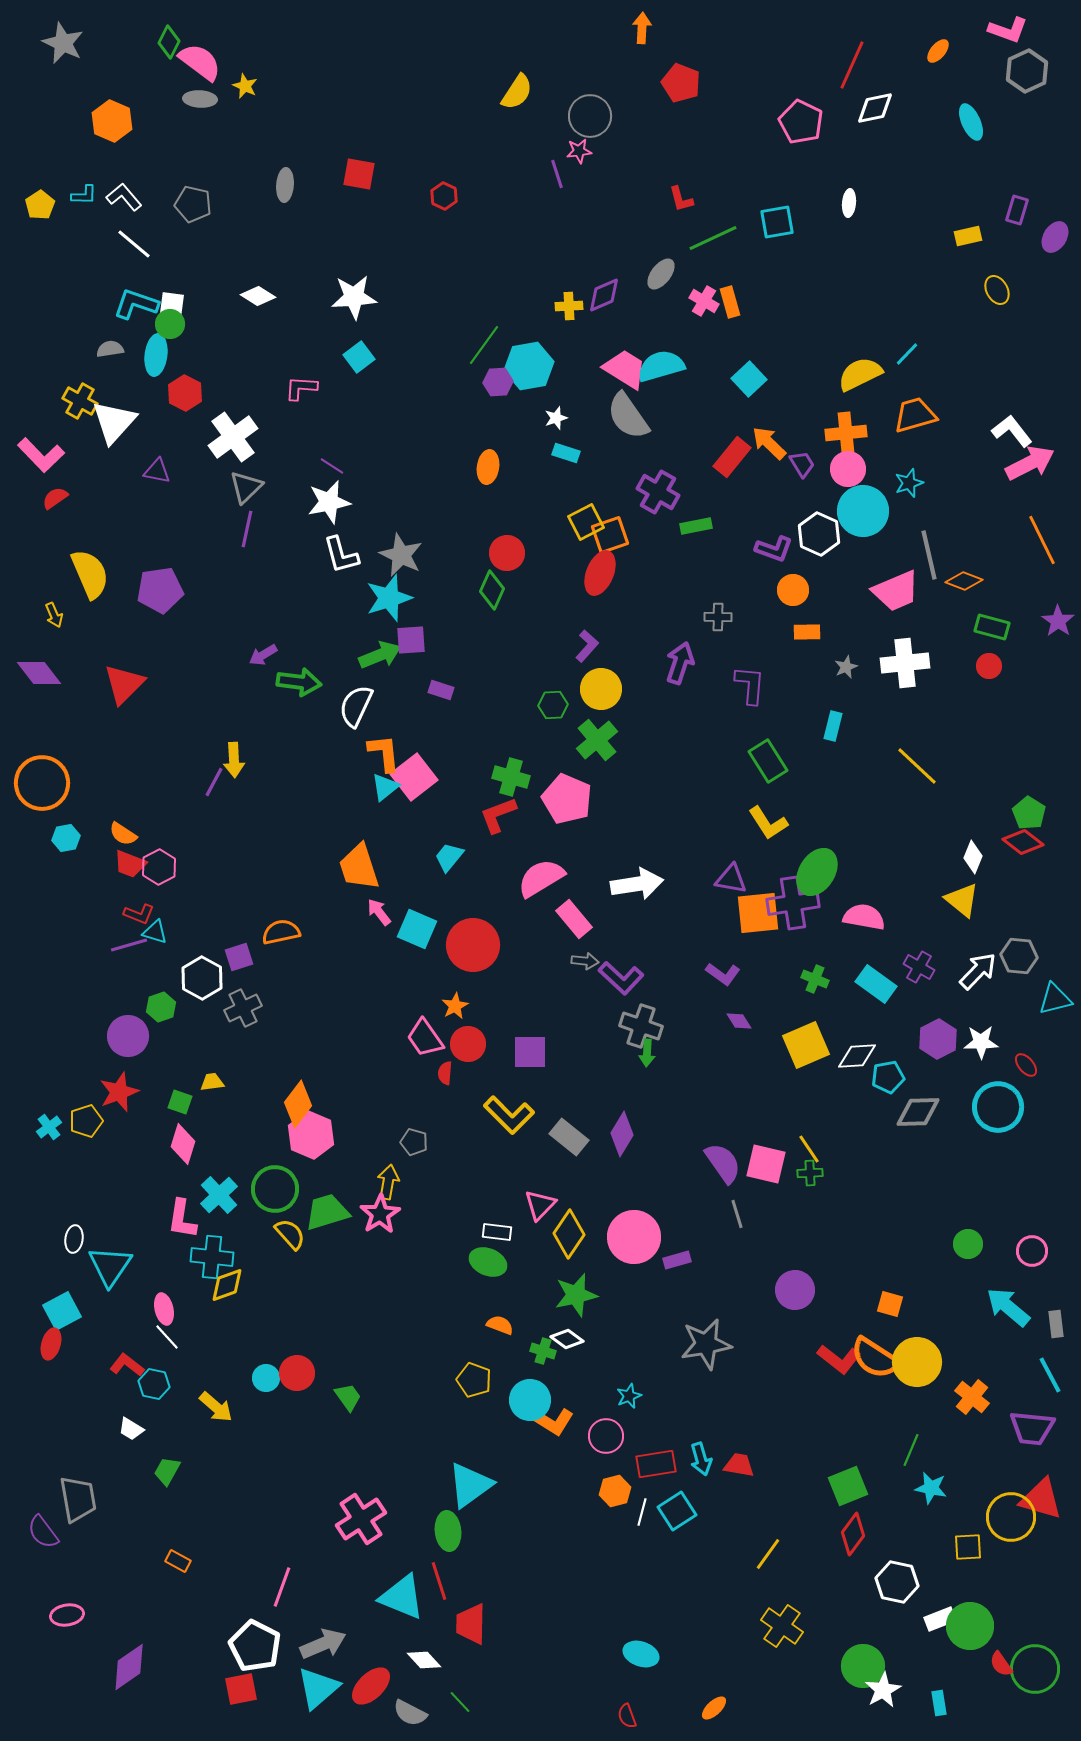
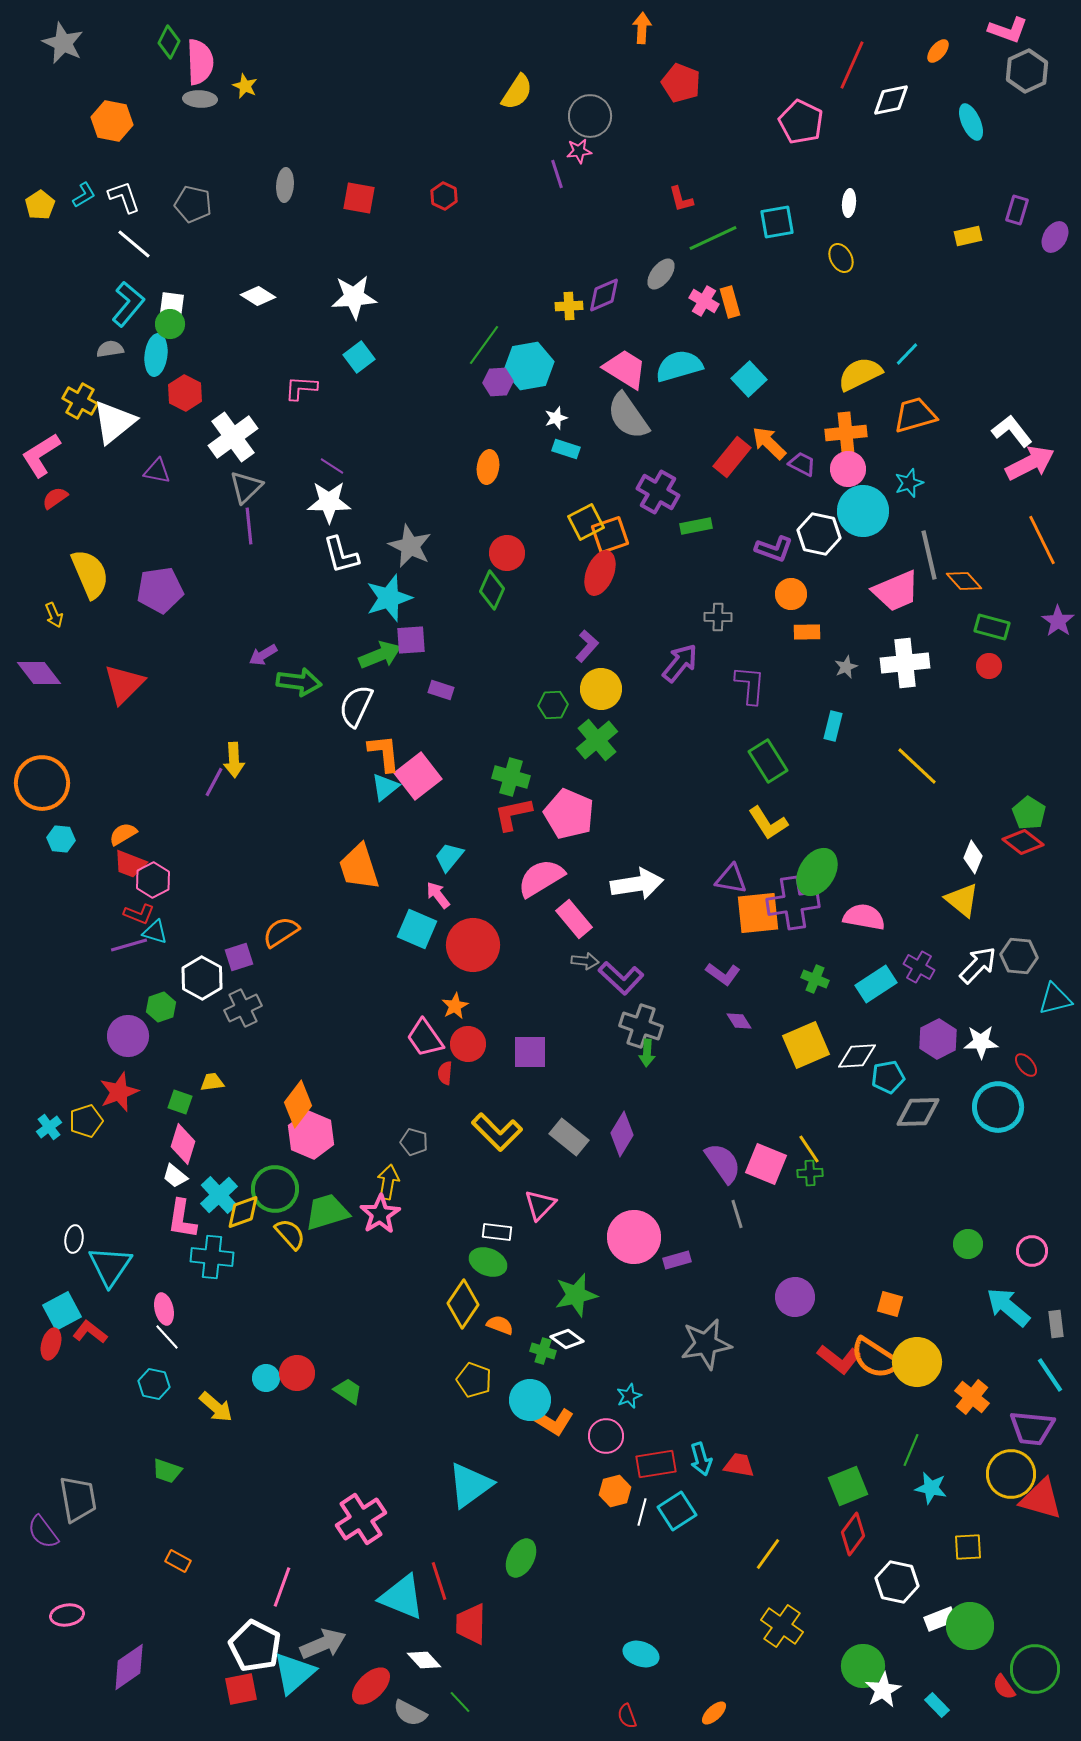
pink semicircle at (200, 62): rotated 51 degrees clockwise
white diamond at (875, 108): moved 16 px right, 8 px up
orange hexagon at (112, 121): rotated 12 degrees counterclockwise
red square at (359, 174): moved 24 px down
cyan L-shape at (84, 195): rotated 32 degrees counterclockwise
white L-shape at (124, 197): rotated 21 degrees clockwise
yellow ellipse at (997, 290): moved 156 px left, 32 px up
cyan L-shape at (136, 304): moved 8 px left; rotated 111 degrees clockwise
cyan semicircle at (661, 366): moved 18 px right
white triangle at (114, 422): rotated 9 degrees clockwise
cyan rectangle at (566, 453): moved 4 px up
pink L-shape at (41, 455): rotated 102 degrees clockwise
purple trapezoid at (802, 464): rotated 32 degrees counterclockwise
white star at (329, 502): rotated 12 degrees clockwise
purple line at (247, 529): moved 2 px right, 3 px up; rotated 18 degrees counterclockwise
white hexagon at (819, 534): rotated 12 degrees counterclockwise
gray star at (401, 555): moved 9 px right, 9 px up
orange diamond at (964, 581): rotated 27 degrees clockwise
orange circle at (793, 590): moved 2 px left, 4 px down
purple arrow at (680, 663): rotated 21 degrees clockwise
pink square at (414, 777): moved 4 px right, 1 px up
pink pentagon at (567, 799): moved 2 px right, 15 px down
red L-shape at (498, 815): moved 15 px right, 1 px up; rotated 9 degrees clockwise
orange semicircle at (123, 834): rotated 116 degrees clockwise
cyan hexagon at (66, 838): moved 5 px left, 1 px down; rotated 16 degrees clockwise
pink hexagon at (159, 867): moved 6 px left, 13 px down
pink arrow at (379, 912): moved 59 px right, 17 px up
orange semicircle at (281, 932): rotated 21 degrees counterclockwise
white arrow at (978, 971): moved 6 px up
cyan rectangle at (876, 984): rotated 69 degrees counterclockwise
yellow L-shape at (509, 1115): moved 12 px left, 17 px down
pink square at (766, 1164): rotated 9 degrees clockwise
yellow diamond at (569, 1234): moved 106 px left, 70 px down
yellow diamond at (227, 1285): moved 16 px right, 73 px up
purple circle at (795, 1290): moved 7 px down
red L-shape at (127, 1365): moved 37 px left, 33 px up
cyan line at (1050, 1375): rotated 6 degrees counterclockwise
green trapezoid at (348, 1397): moved 6 px up; rotated 20 degrees counterclockwise
white trapezoid at (131, 1429): moved 44 px right, 253 px up; rotated 8 degrees clockwise
green trapezoid at (167, 1471): rotated 100 degrees counterclockwise
yellow circle at (1011, 1517): moved 43 px up
green ellipse at (448, 1531): moved 73 px right, 27 px down; rotated 33 degrees clockwise
red semicircle at (1001, 1664): moved 3 px right, 23 px down
cyan triangle at (318, 1688): moved 24 px left, 15 px up
cyan rectangle at (939, 1703): moved 2 px left, 2 px down; rotated 35 degrees counterclockwise
orange ellipse at (714, 1708): moved 5 px down
